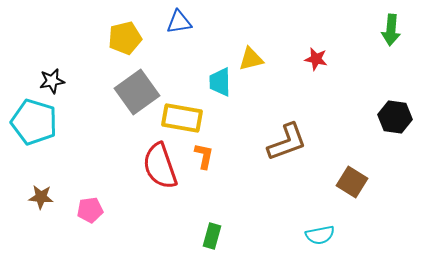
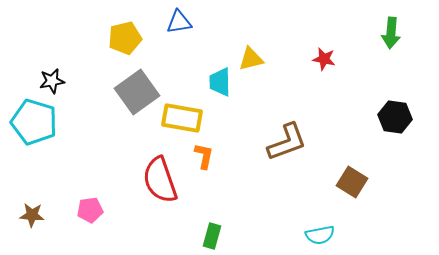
green arrow: moved 3 px down
red star: moved 8 px right
red semicircle: moved 14 px down
brown star: moved 9 px left, 18 px down
